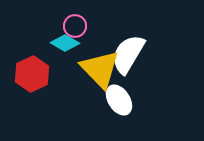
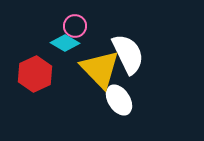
white semicircle: rotated 123 degrees clockwise
red hexagon: moved 3 px right
